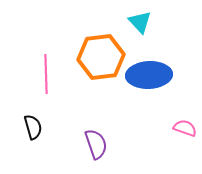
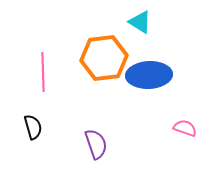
cyan triangle: rotated 15 degrees counterclockwise
orange hexagon: moved 3 px right, 1 px down
pink line: moved 3 px left, 2 px up
